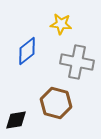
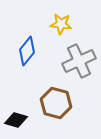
blue diamond: rotated 12 degrees counterclockwise
gray cross: moved 2 px right, 1 px up; rotated 36 degrees counterclockwise
black diamond: rotated 25 degrees clockwise
